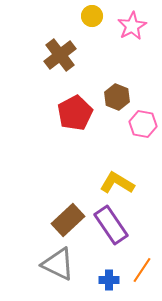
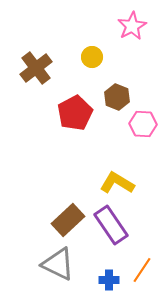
yellow circle: moved 41 px down
brown cross: moved 24 px left, 13 px down
pink hexagon: rotated 8 degrees counterclockwise
